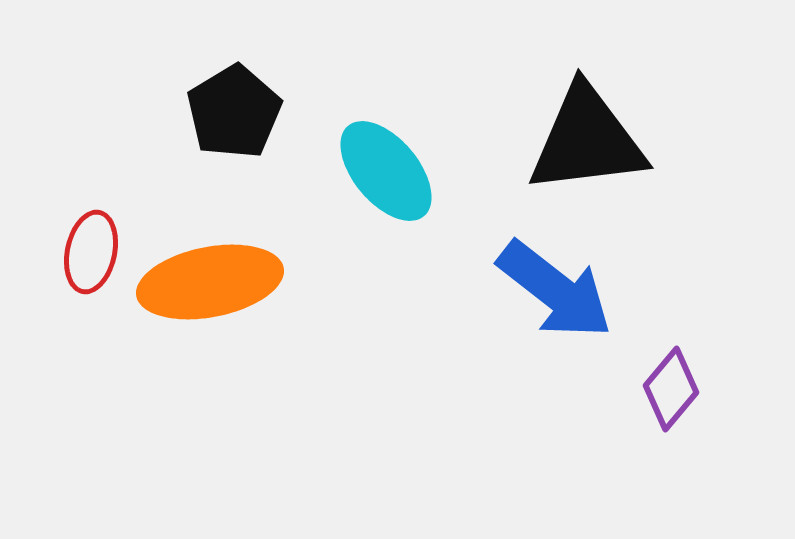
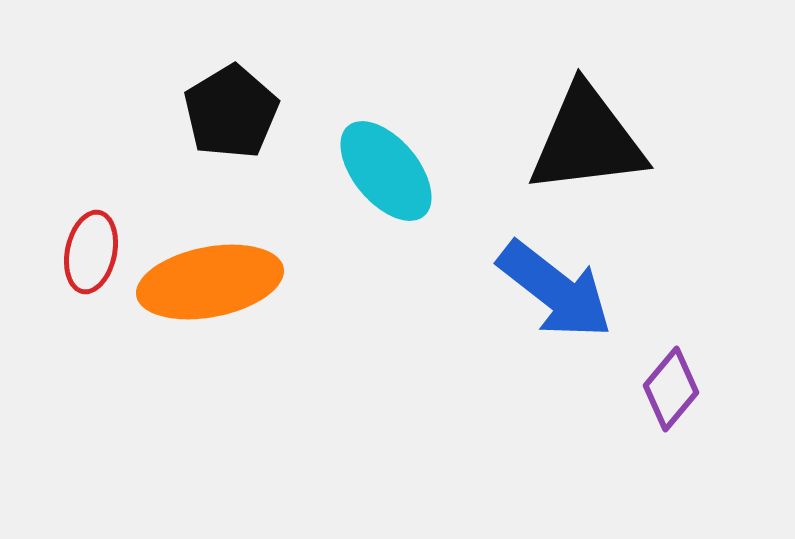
black pentagon: moved 3 px left
